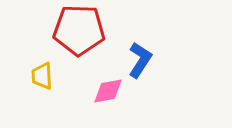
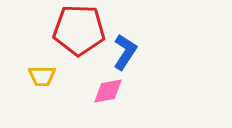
blue L-shape: moved 15 px left, 8 px up
yellow trapezoid: rotated 88 degrees counterclockwise
